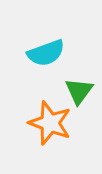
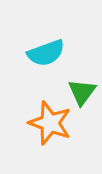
green triangle: moved 3 px right, 1 px down
